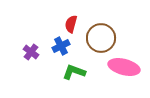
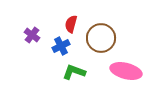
purple cross: moved 1 px right, 17 px up
pink ellipse: moved 2 px right, 4 px down
